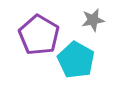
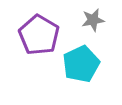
cyan pentagon: moved 5 px right, 4 px down; rotated 18 degrees clockwise
